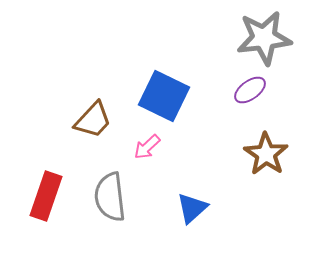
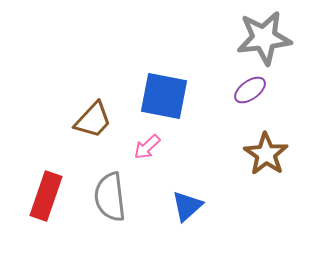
blue square: rotated 15 degrees counterclockwise
blue triangle: moved 5 px left, 2 px up
